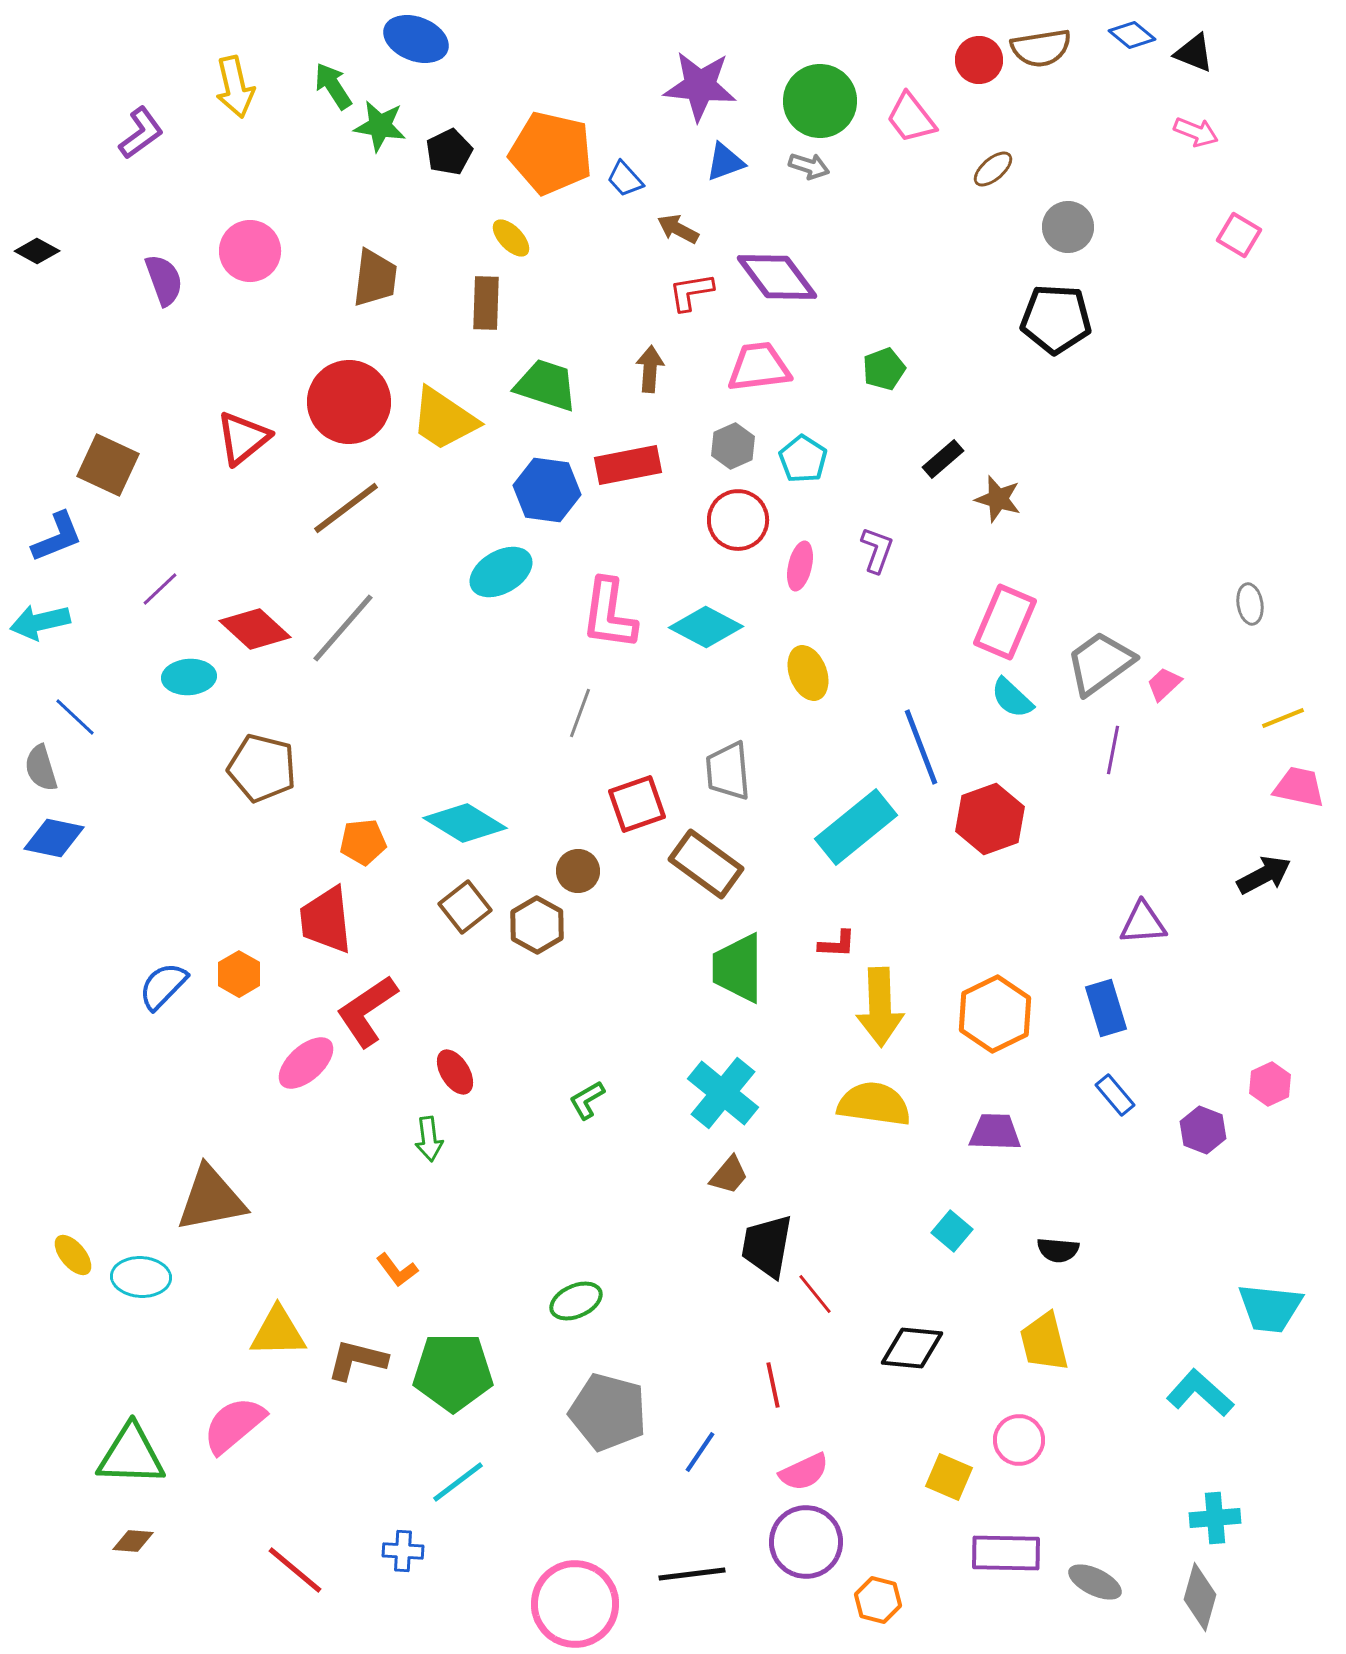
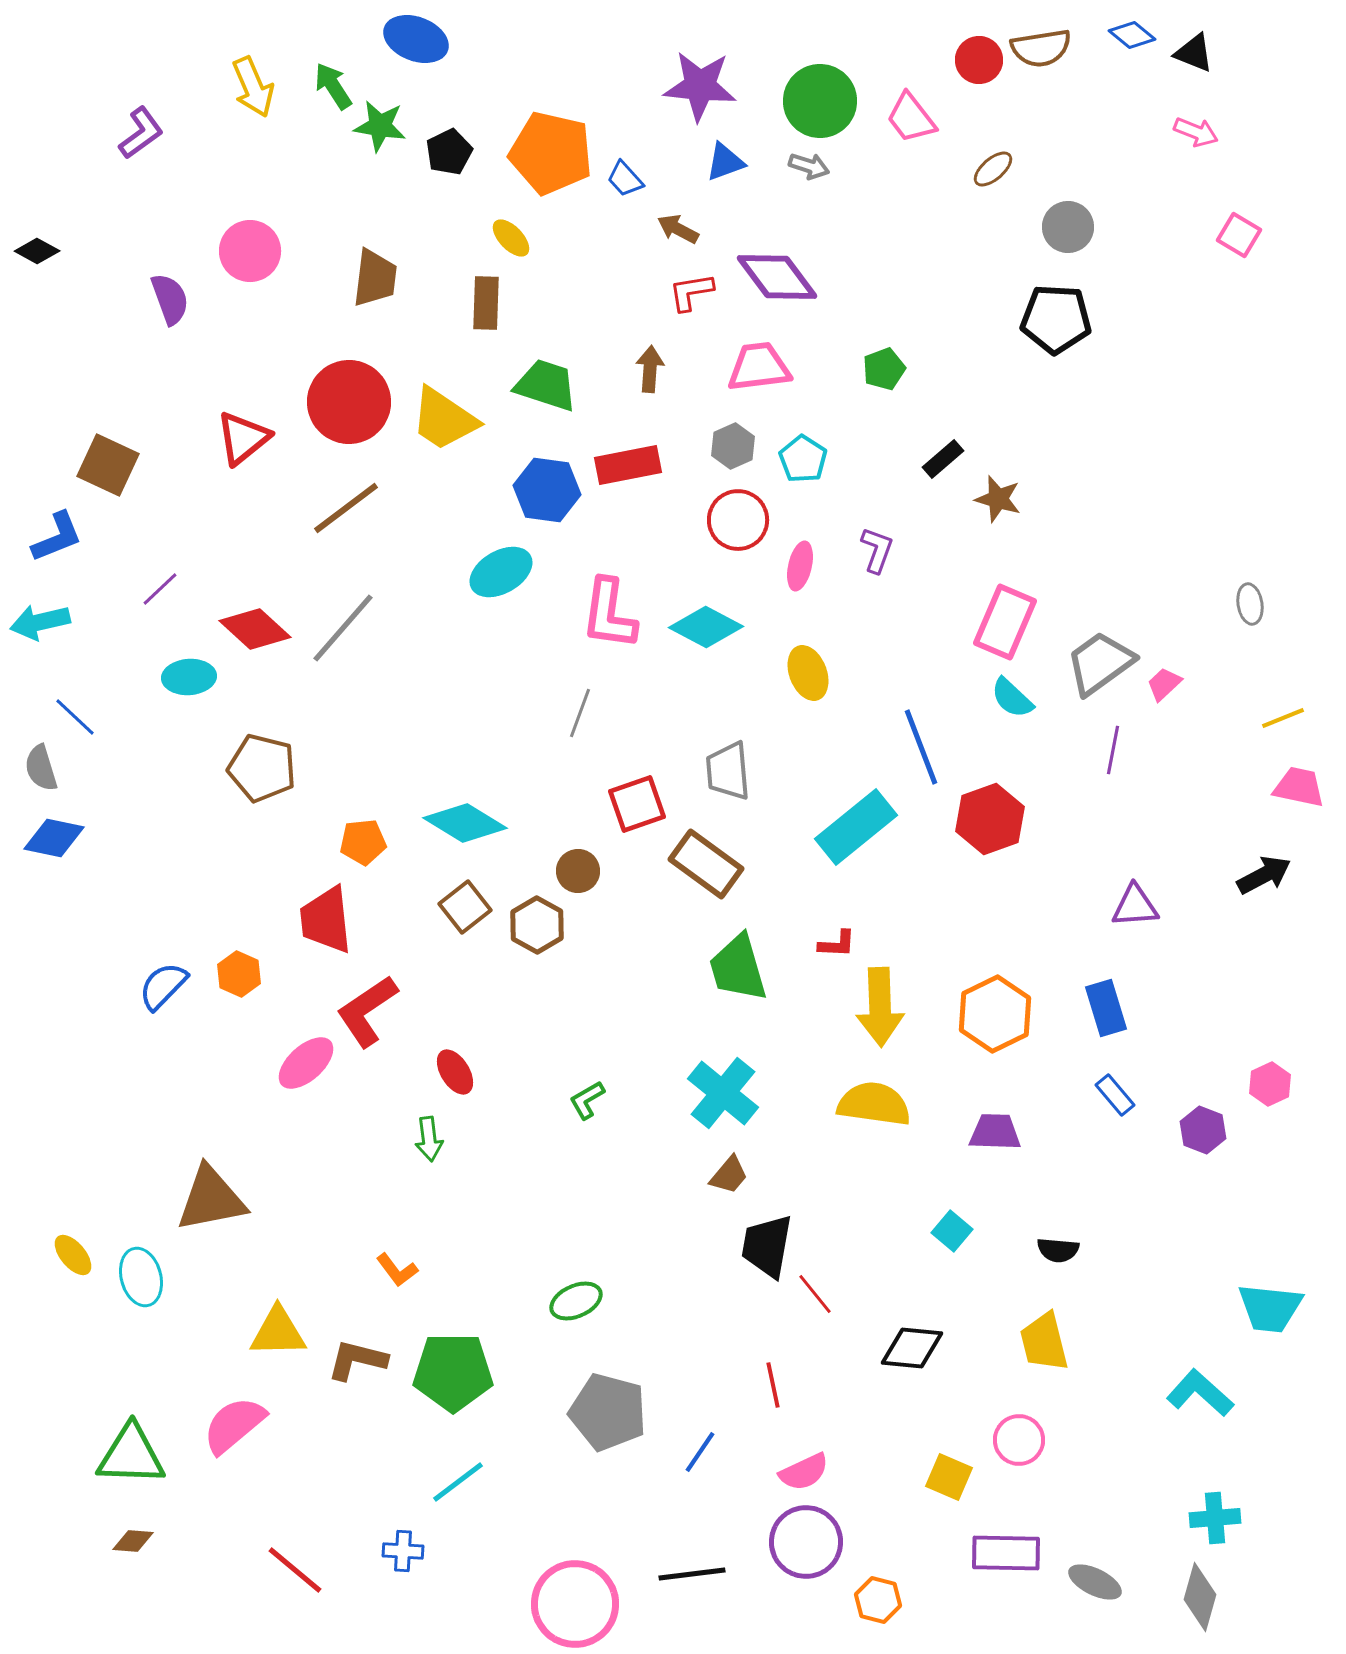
yellow arrow at (235, 87): moved 18 px right; rotated 10 degrees counterclockwise
purple semicircle at (164, 280): moved 6 px right, 19 px down
purple triangle at (1143, 923): moved 8 px left, 17 px up
green trapezoid at (738, 968): rotated 16 degrees counterclockwise
orange hexagon at (239, 974): rotated 6 degrees counterclockwise
cyan ellipse at (141, 1277): rotated 72 degrees clockwise
